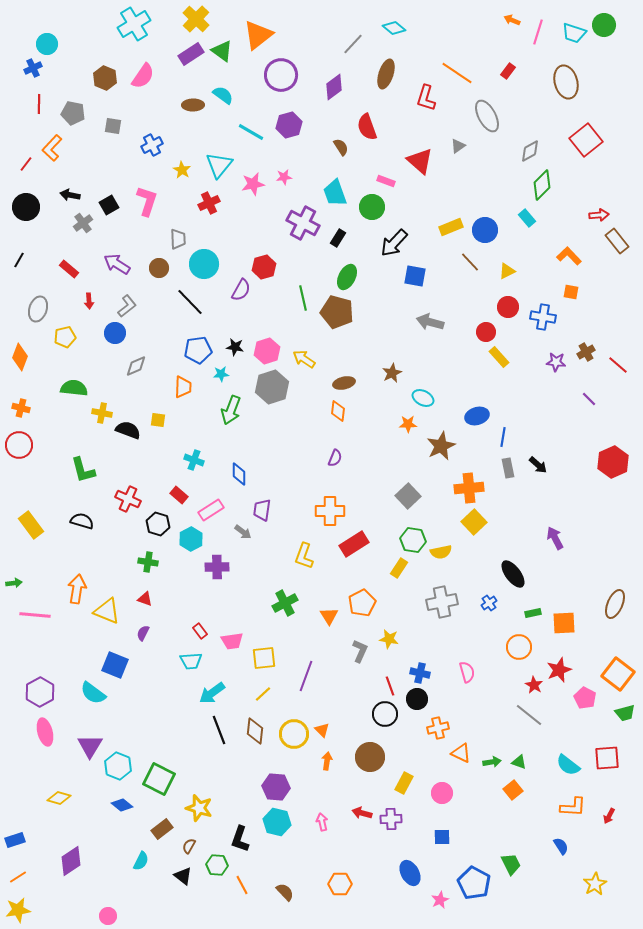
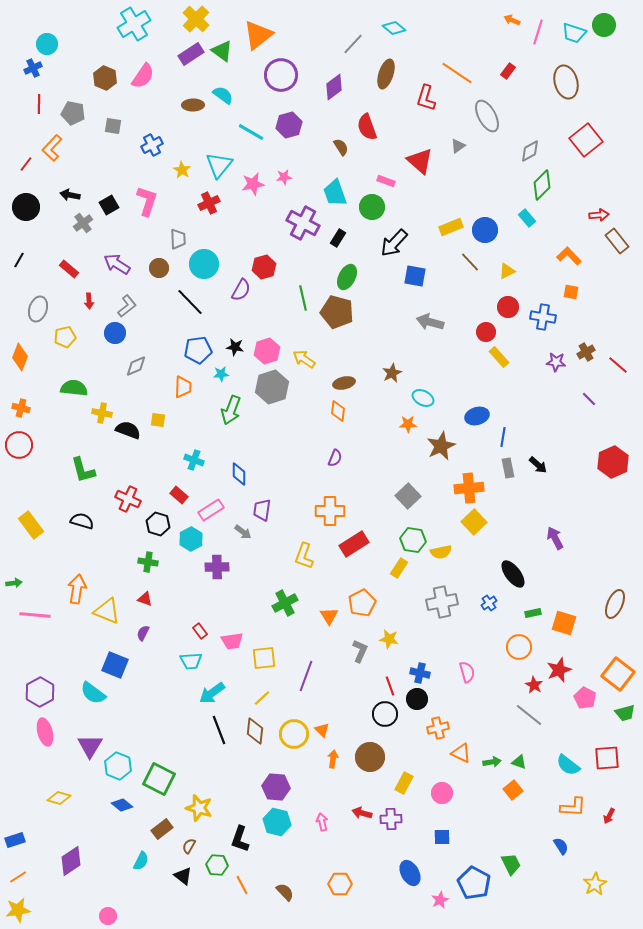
orange square at (564, 623): rotated 20 degrees clockwise
yellow line at (263, 694): moved 1 px left, 4 px down
orange arrow at (327, 761): moved 6 px right, 2 px up
